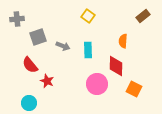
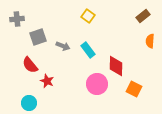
orange semicircle: moved 27 px right
cyan rectangle: rotated 35 degrees counterclockwise
